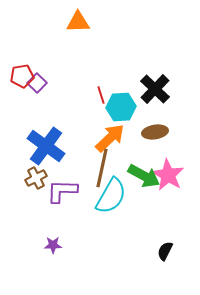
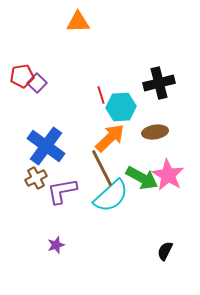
black cross: moved 4 px right, 6 px up; rotated 32 degrees clockwise
brown line: rotated 39 degrees counterclockwise
green arrow: moved 2 px left, 2 px down
purple L-shape: rotated 12 degrees counterclockwise
cyan semicircle: rotated 18 degrees clockwise
purple star: moved 3 px right; rotated 18 degrees counterclockwise
